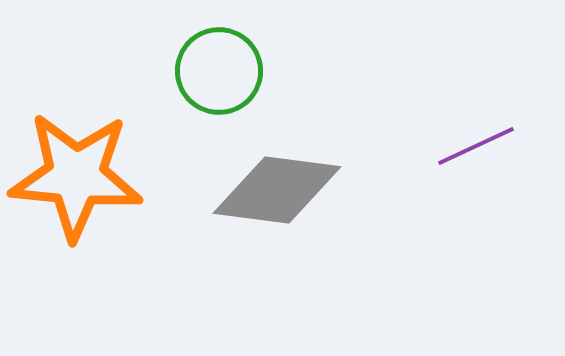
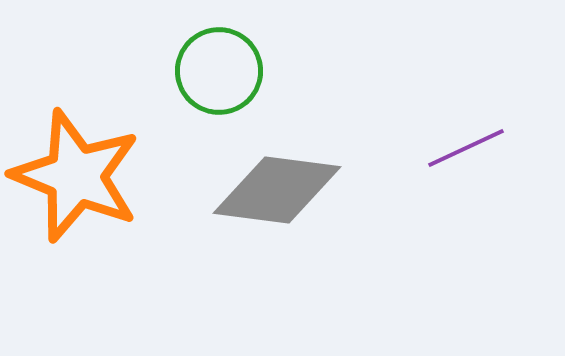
purple line: moved 10 px left, 2 px down
orange star: rotated 17 degrees clockwise
